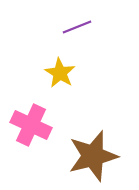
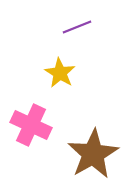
brown star: moved 2 px up; rotated 15 degrees counterclockwise
